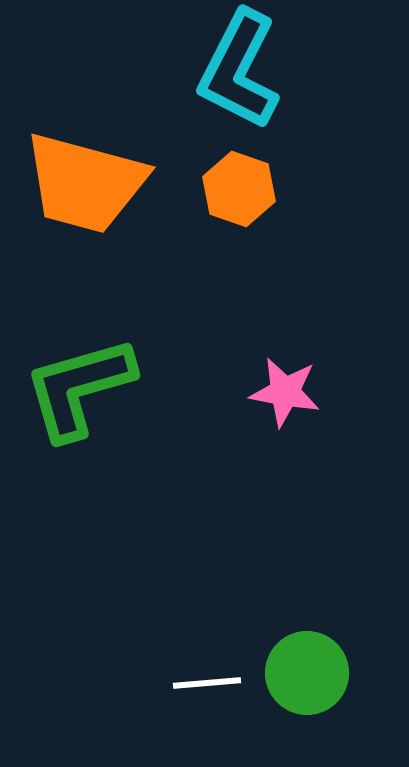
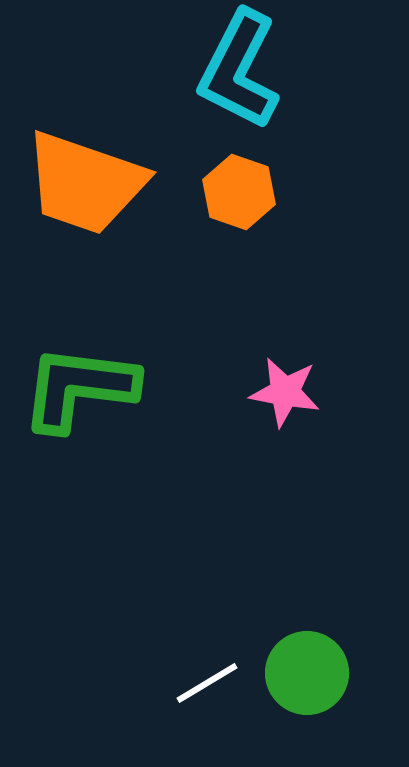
orange trapezoid: rotated 4 degrees clockwise
orange hexagon: moved 3 px down
green L-shape: rotated 23 degrees clockwise
white line: rotated 26 degrees counterclockwise
